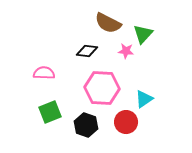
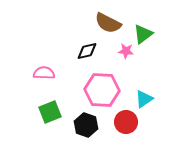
green triangle: rotated 10 degrees clockwise
black diamond: rotated 20 degrees counterclockwise
pink hexagon: moved 2 px down
